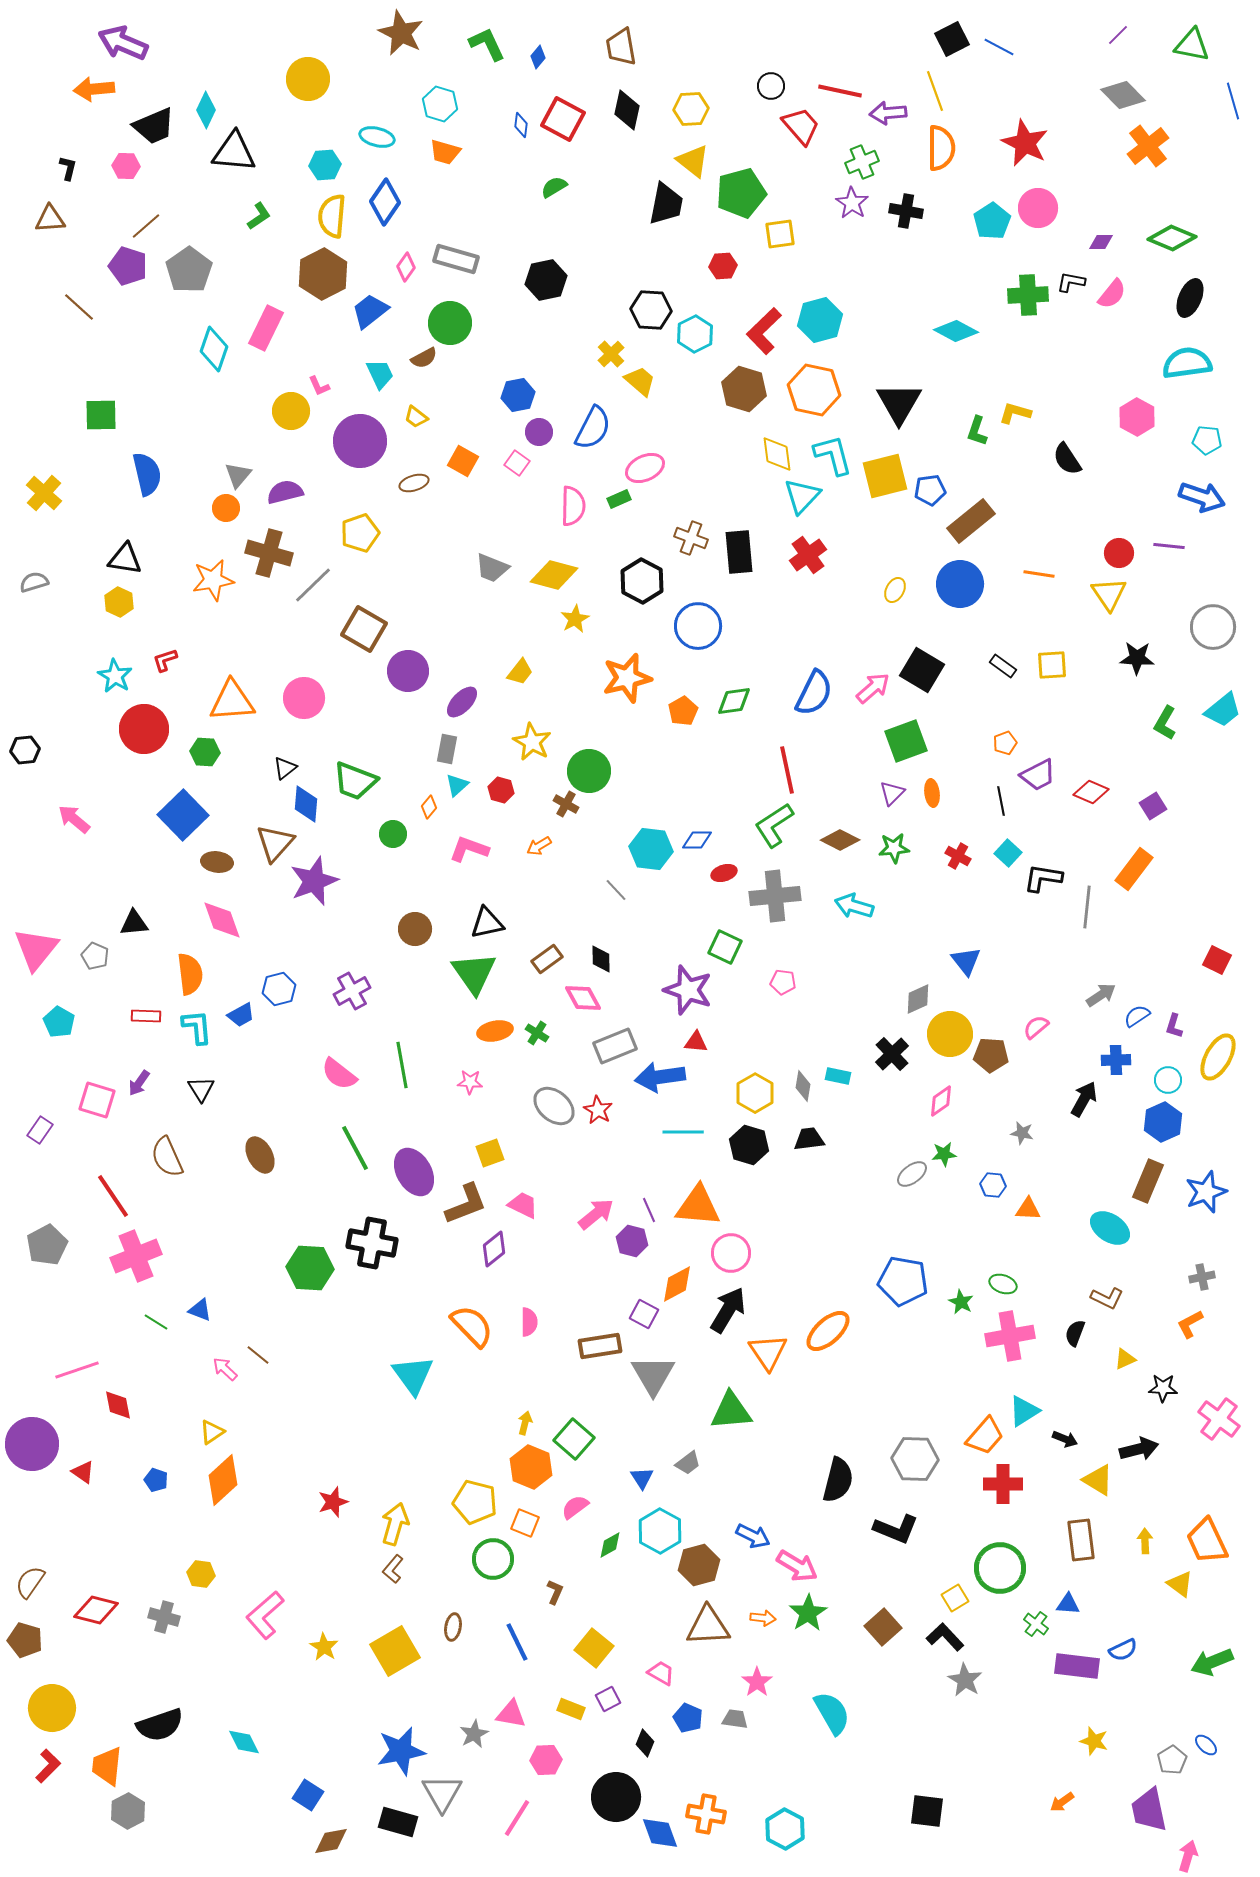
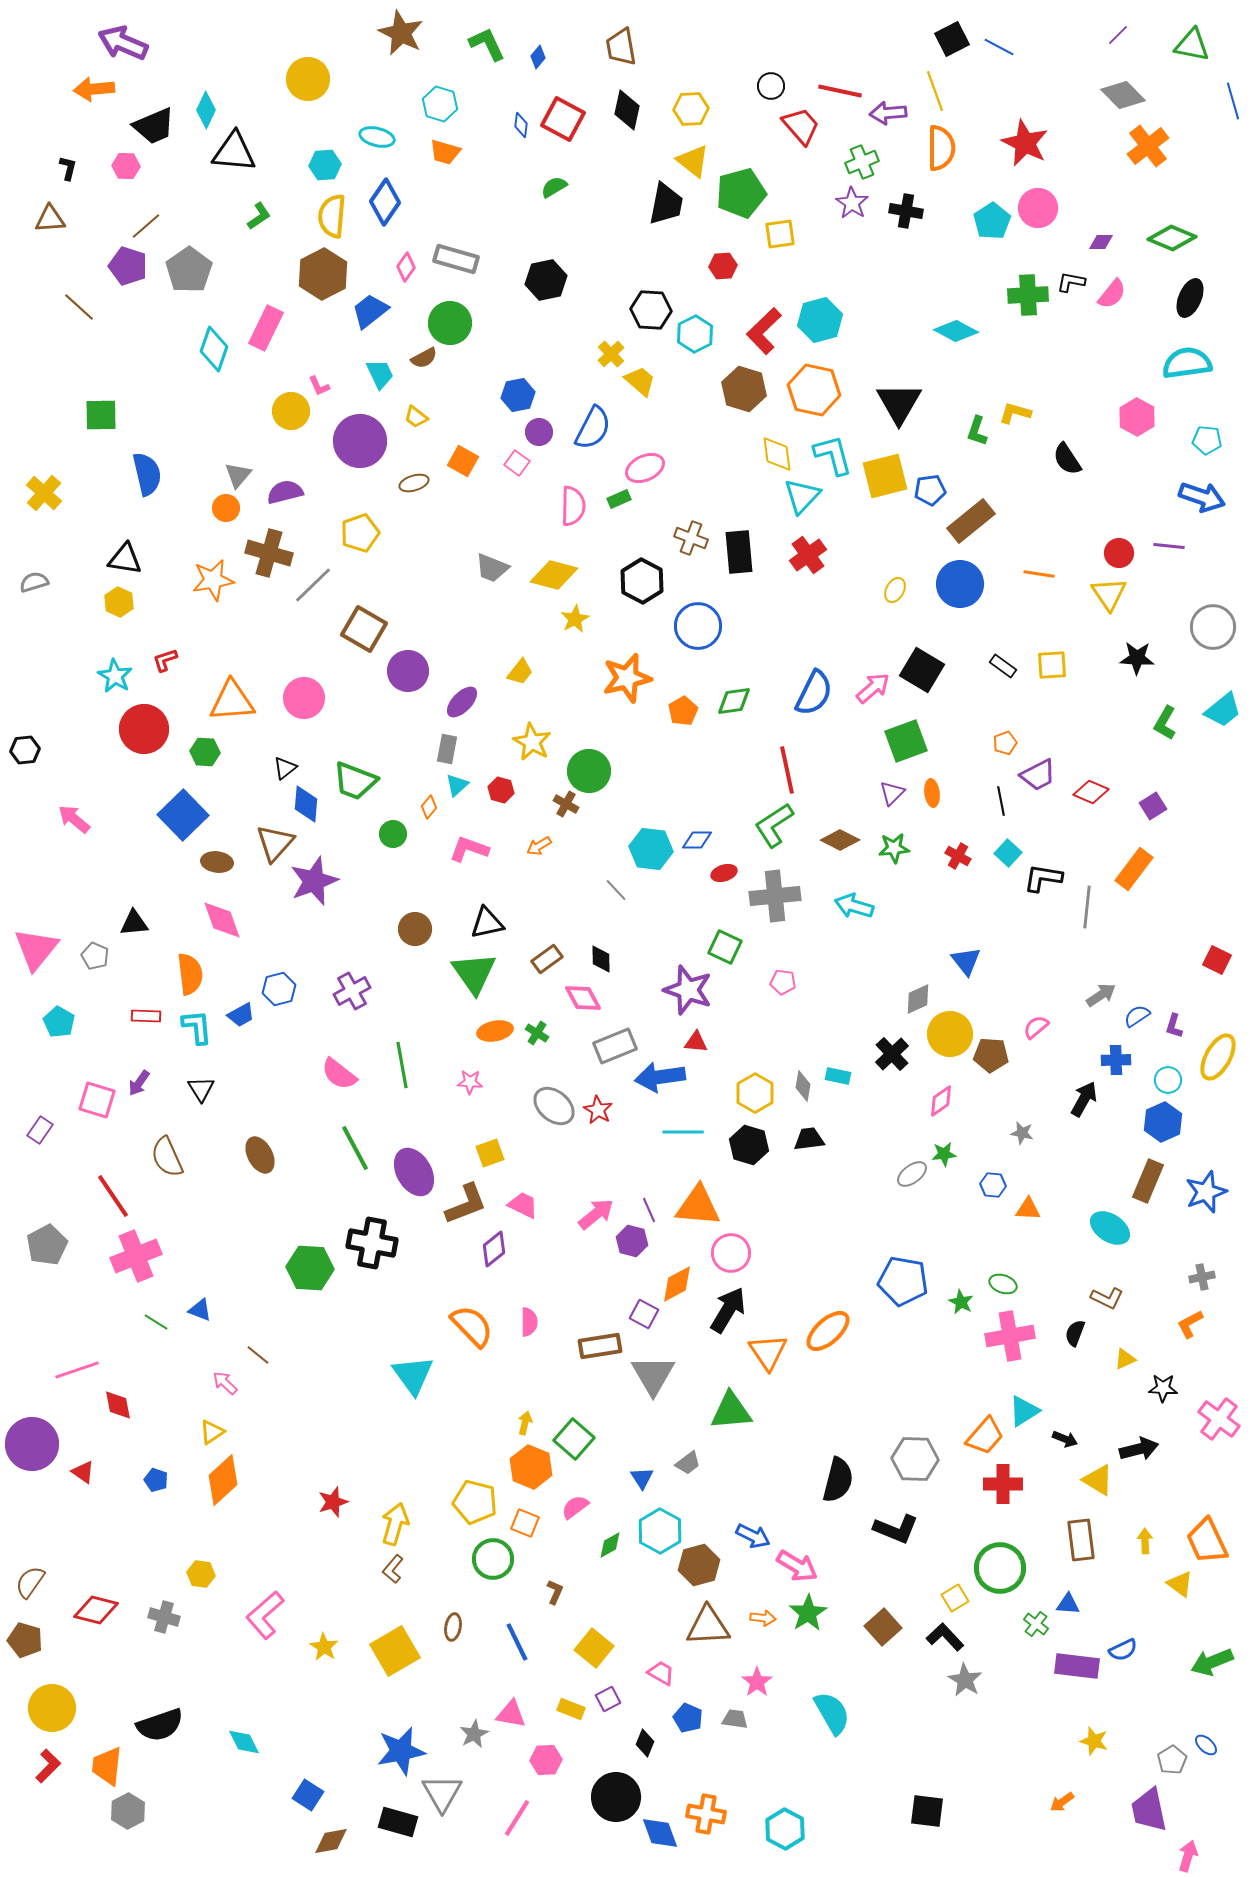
pink arrow at (225, 1369): moved 14 px down
